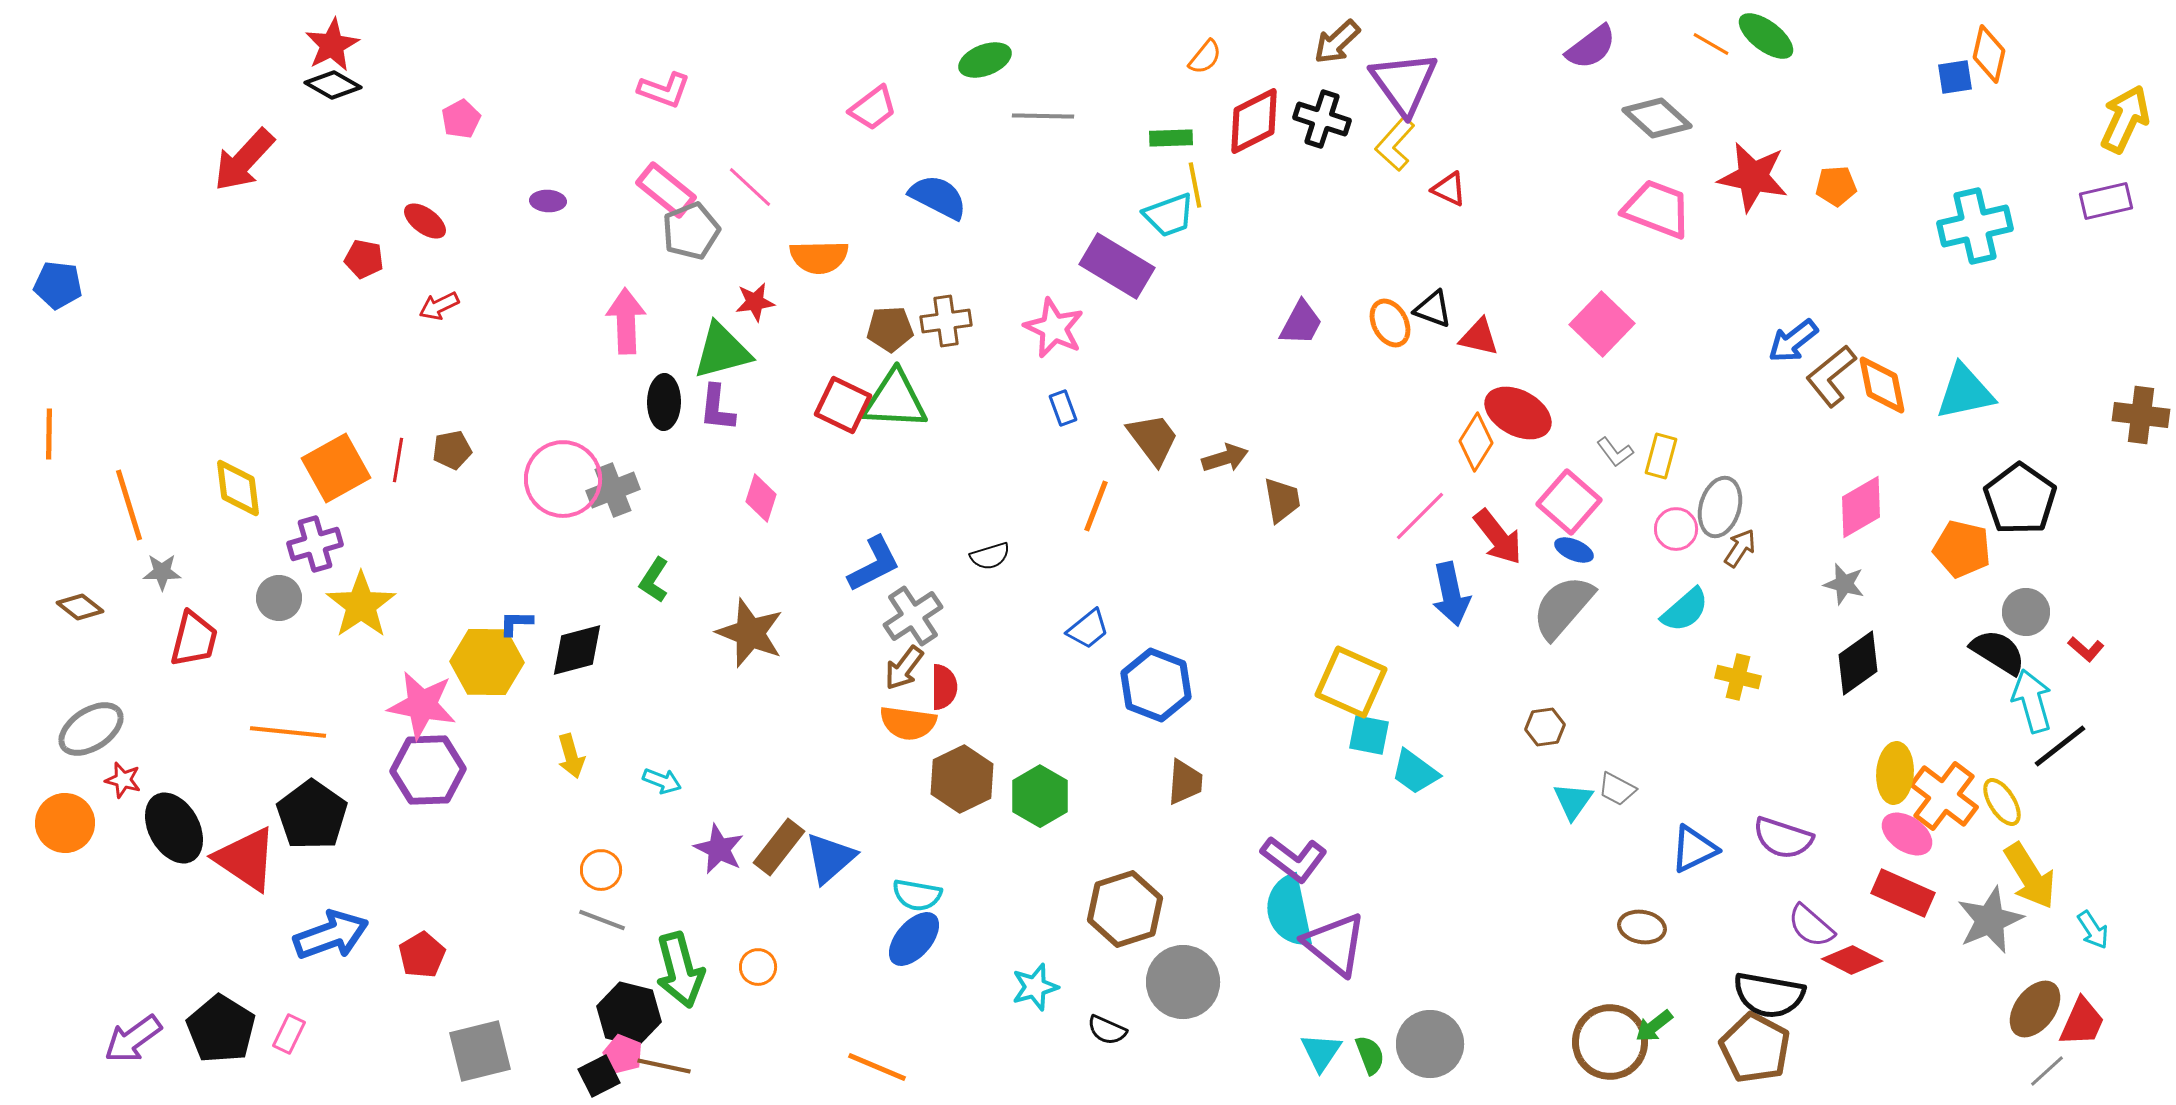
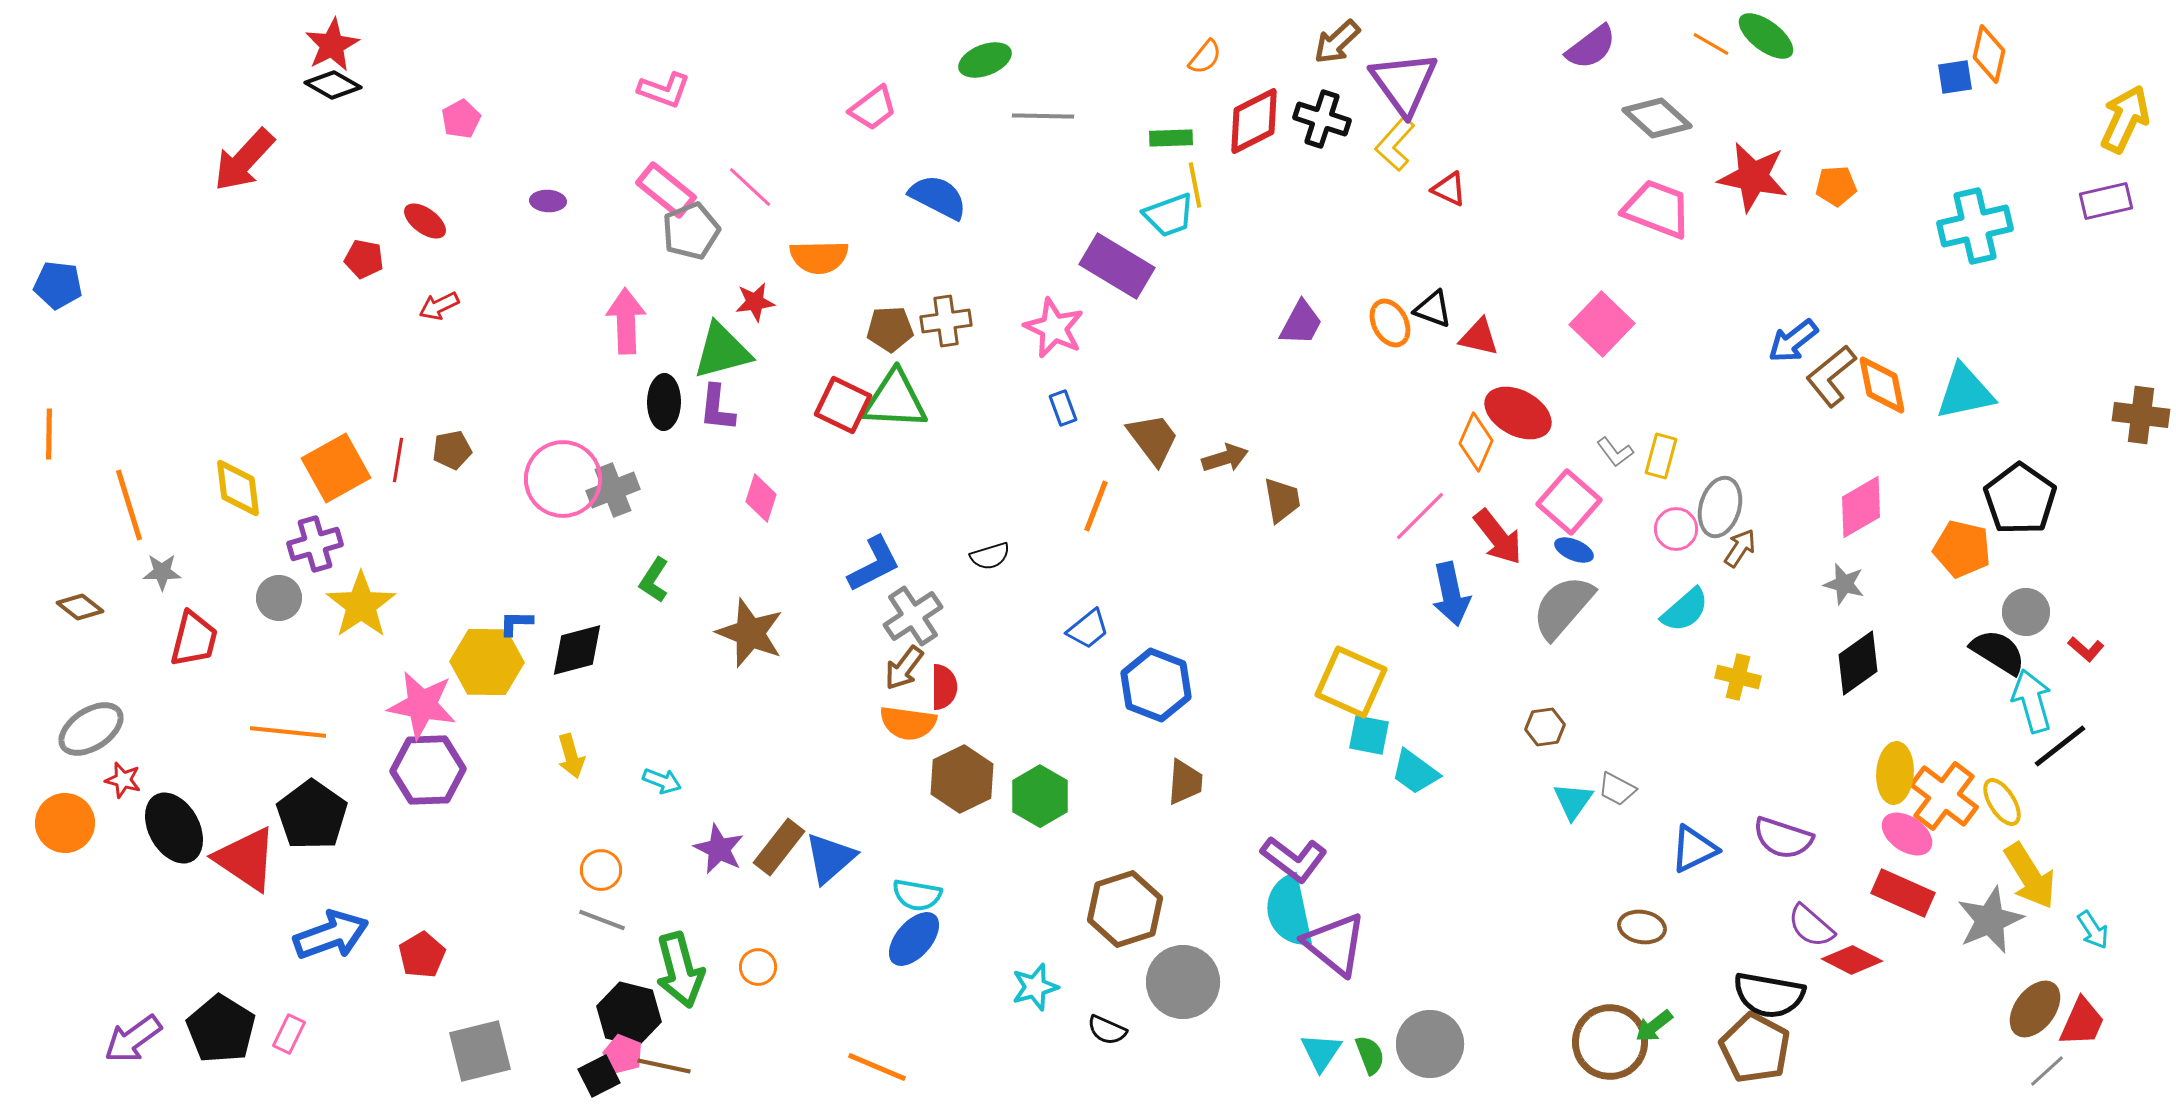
orange diamond at (1476, 442): rotated 8 degrees counterclockwise
